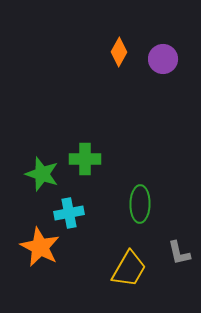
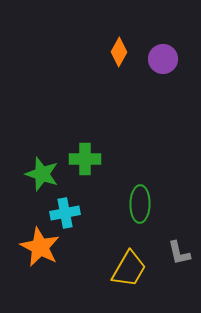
cyan cross: moved 4 px left
